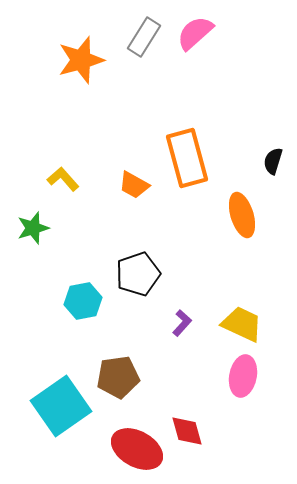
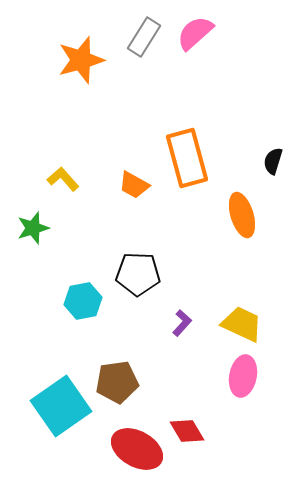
black pentagon: rotated 21 degrees clockwise
brown pentagon: moved 1 px left, 5 px down
red diamond: rotated 15 degrees counterclockwise
